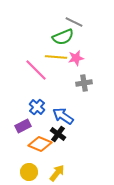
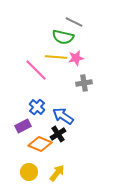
green semicircle: rotated 35 degrees clockwise
black cross: rotated 21 degrees clockwise
